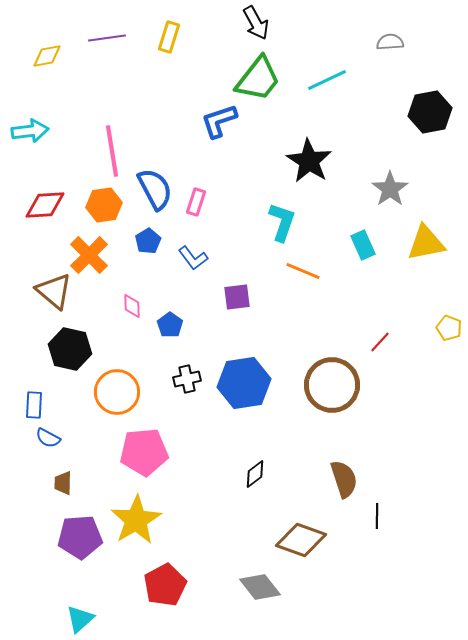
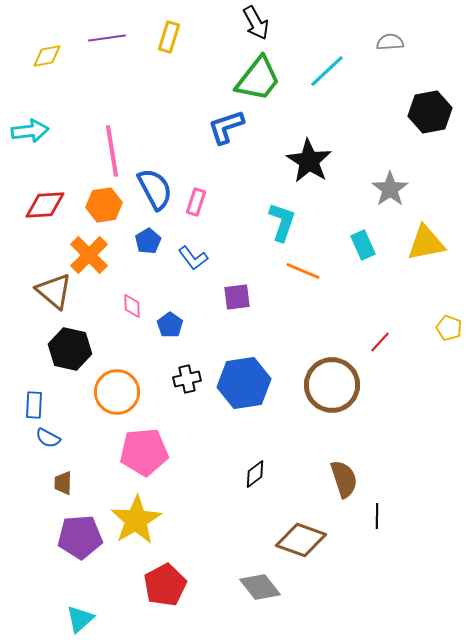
cyan line at (327, 80): moved 9 px up; rotated 18 degrees counterclockwise
blue L-shape at (219, 121): moved 7 px right, 6 px down
